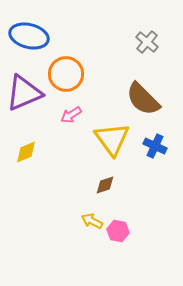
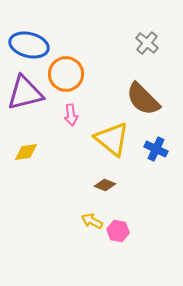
blue ellipse: moved 9 px down
gray cross: moved 1 px down
purple triangle: moved 1 px right; rotated 9 degrees clockwise
pink arrow: rotated 65 degrees counterclockwise
yellow triangle: rotated 15 degrees counterclockwise
blue cross: moved 1 px right, 3 px down
yellow diamond: rotated 15 degrees clockwise
brown diamond: rotated 40 degrees clockwise
